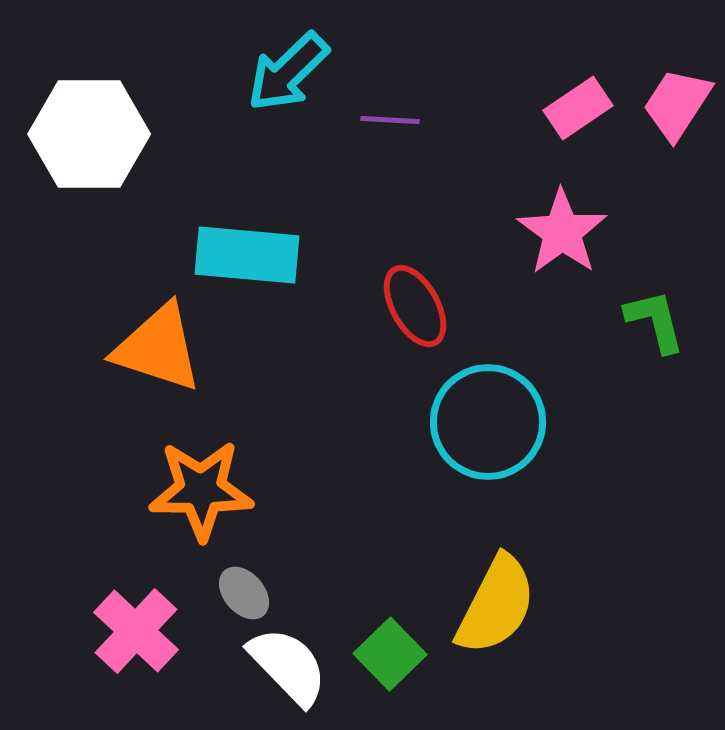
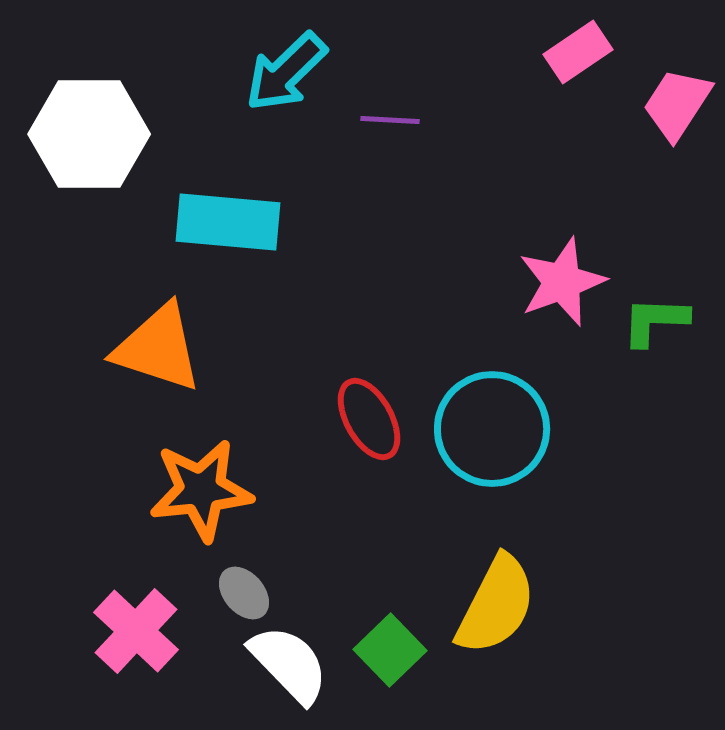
cyan arrow: moved 2 px left
pink rectangle: moved 56 px up
pink star: moved 50 px down; rotated 16 degrees clockwise
cyan rectangle: moved 19 px left, 33 px up
red ellipse: moved 46 px left, 113 px down
green L-shape: rotated 74 degrees counterclockwise
cyan circle: moved 4 px right, 7 px down
orange star: rotated 6 degrees counterclockwise
green square: moved 4 px up
white semicircle: moved 1 px right, 2 px up
